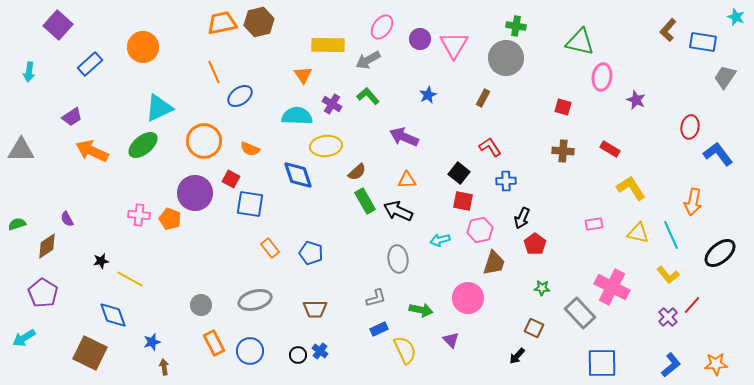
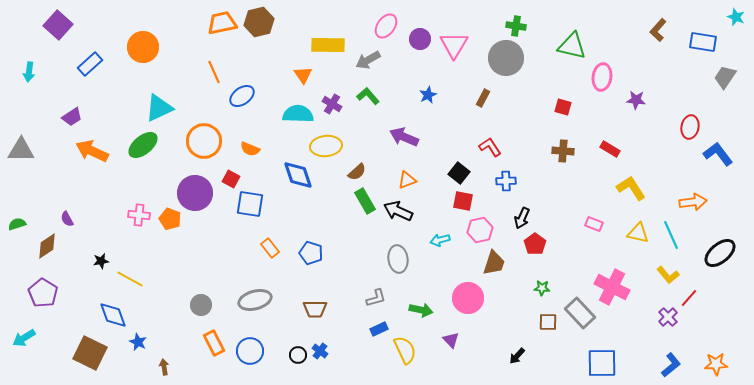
pink ellipse at (382, 27): moved 4 px right, 1 px up
brown L-shape at (668, 30): moved 10 px left
green triangle at (580, 42): moved 8 px left, 4 px down
blue ellipse at (240, 96): moved 2 px right
purple star at (636, 100): rotated 18 degrees counterclockwise
cyan semicircle at (297, 116): moved 1 px right, 2 px up
orange triangle at (407, 180): rotated 18 degrees counterclockwise
orange arrow at (693, 202): rotated 108 degrees counterclockwise
pink rectangle at (594, 224): rotated 30 degrees clockwise
red line at (692, 305): moved 3 px left, 7 px up
brown square at (534, 328): moved 14 px right, 6 px up; rotated 24 degrees counterclockwise
blue star at (152, 342): moved 14 px left; rotated 30 degrees counterclockwise
